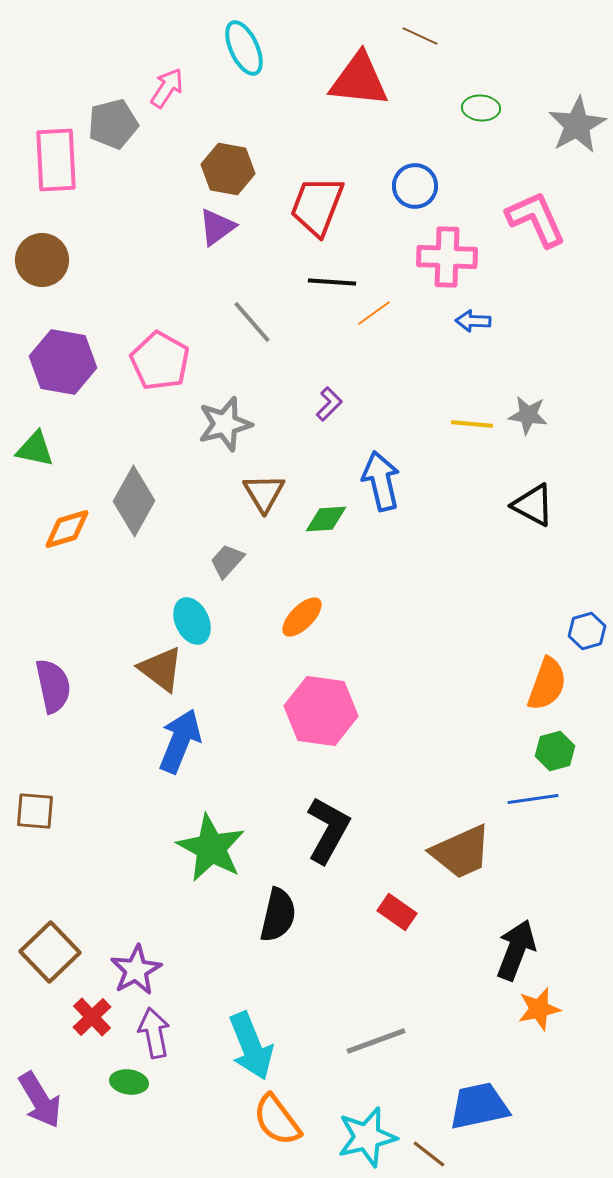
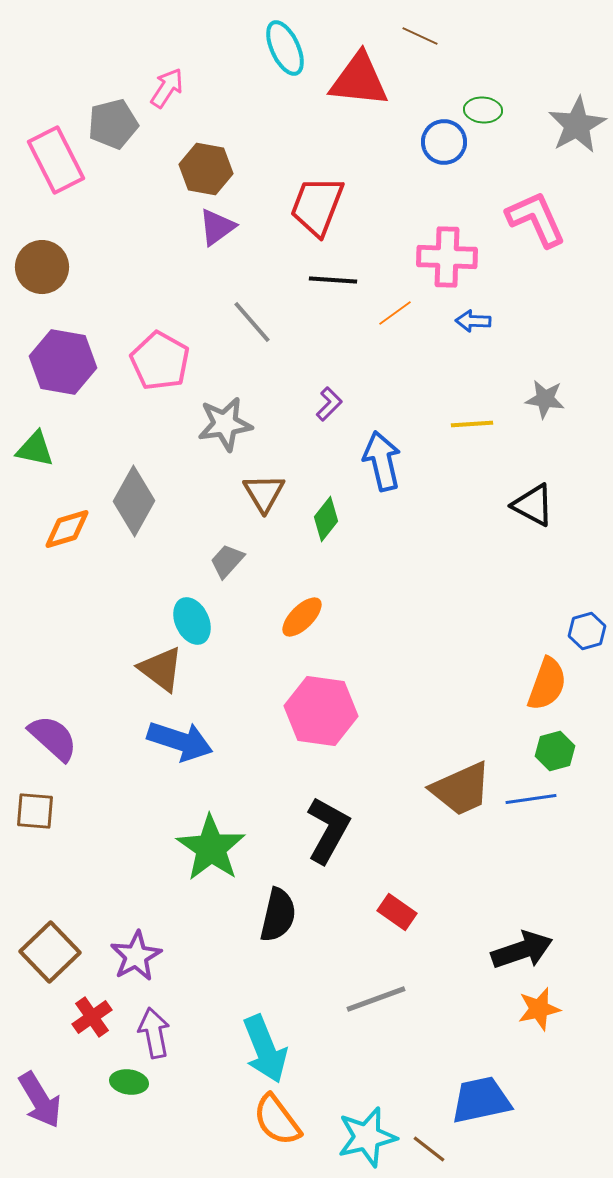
cyan ellipse at (244, 48): moved 41 px right
green ellipse at (481, 108): moved 2 px right, 2 px down
pink rectangle at (56, 160): rotated 24 degrees counterclockwise
brown hexagon at (228, 169): moved 22 px left
blue circle at (415, 186): moved 29 px right, 44 px up
brown circle at (42, 260): moved 7 px down
black line at (332, 282): moved 1 px right, 2 px up
orange line at (374, 313): moved 21 px right
gray star at (528, 415): moved 17 px right, 16 px up
gray star at (225, 424): rotated 6 degrees clockwise
yellow line at (472, 424): rotated 9 degrees counterclockwise
blue arrow at (381, 481): moved 1 px right, 20 px up
green diamond at (326, 519): rotated 48 degrees counterclockwise
purple semicircle at (53, 686): moved 52 px down; rotated 36 degrees counterclockwise
blue arrow at (180, 741): rotated 86 degrees clockwise
blue line at (533, 799): moved 2 px left
green star at (211, 848): rotated 6 degrees clockwise
brown trapezoid at (461, 852): moved 63 px up
black arrow at (516, 950): moved 6 px right; rotated 50 degrees clockwise
purple star at (136, 970): moved 14 px up
red cross at (92, 1017): rotated 9 degrees clockwise
gray line at (376, 1041): moved 42 px up
cyan arrow at (251, 1046): moved 14 px right, 3 px down
blue trapezoid at (479, 1106): moved 2 px right, 6 px up
brown line at (429, 1154): moved 5 px up
